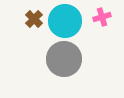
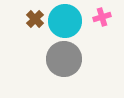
brown cross: moved 1 px right
